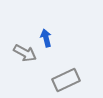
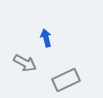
gray arrow: moved 10 px down
